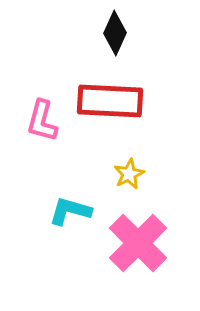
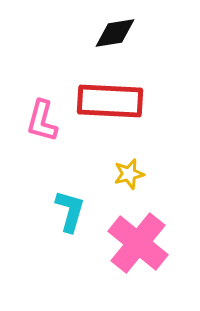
black diamond: rotated 57 degrees clockwise
yellow star: rotated 12 degrees clockwise
cyan L-shape: rotated 90 degrees clockwise
pink cross: rotated 6 degrees counterclockwise
